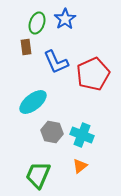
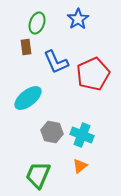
blue star: moved 13 px right
cyan ellipse: moved 5 px left, 4 px up
